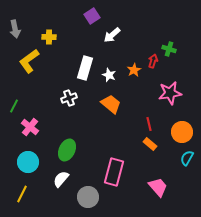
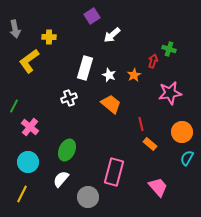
orange star: moved 5 px down
red line: moved 8 px left
